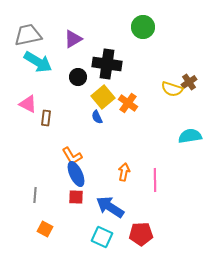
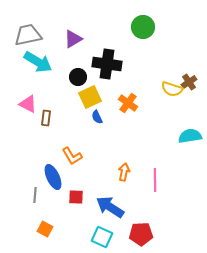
yellow square: moved 13 px left; rotated 15 degrees clockwise
blue ellipse: moved 23 px left, 3 px down
